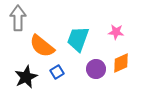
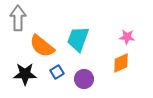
pink star: moved 11 px right, 5 px down
purple circle: moved 12 px left, 10 px down
black star: moved 1 px left, 3 px up; rotated 25 degrees clockwise
